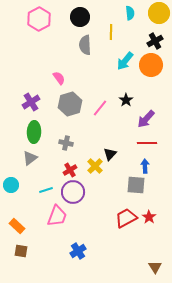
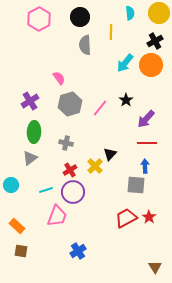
cyan arrow: moved 2 px down
purple cross: moved 1 px left, 1 px up
